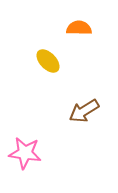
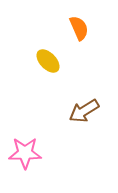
orange semicircle: rotated 65 degrees clockwise
pink star: rotated 8 degrees counterclockwise
